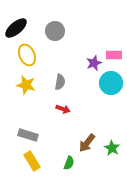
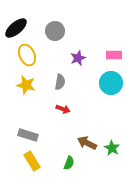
purple star: moved 16 px left, 5 px up
brown arrow: rotated 78 degrees clockwise
